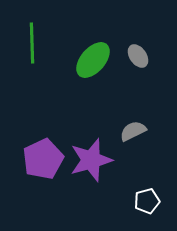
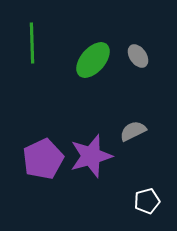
purple star: moved 4 px up
